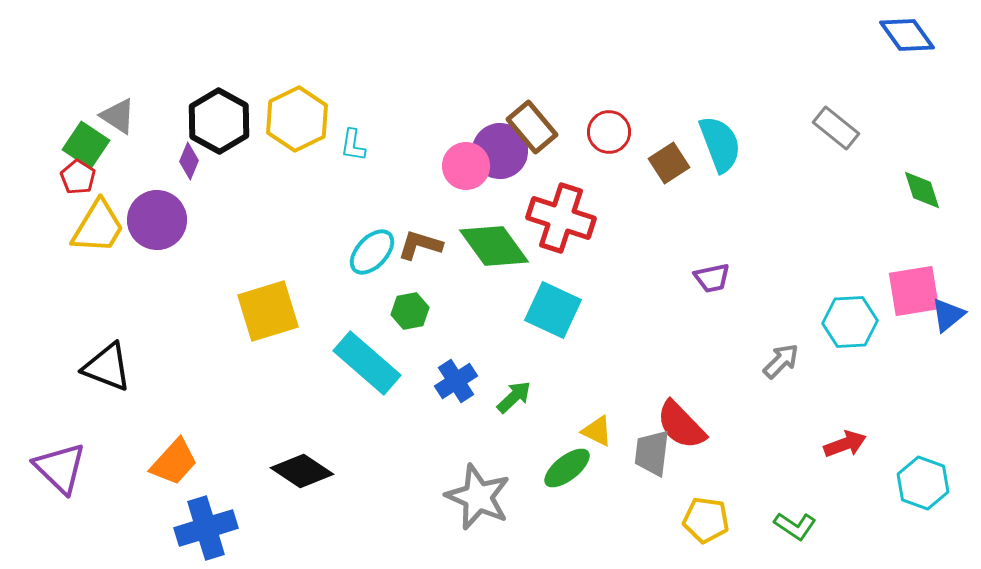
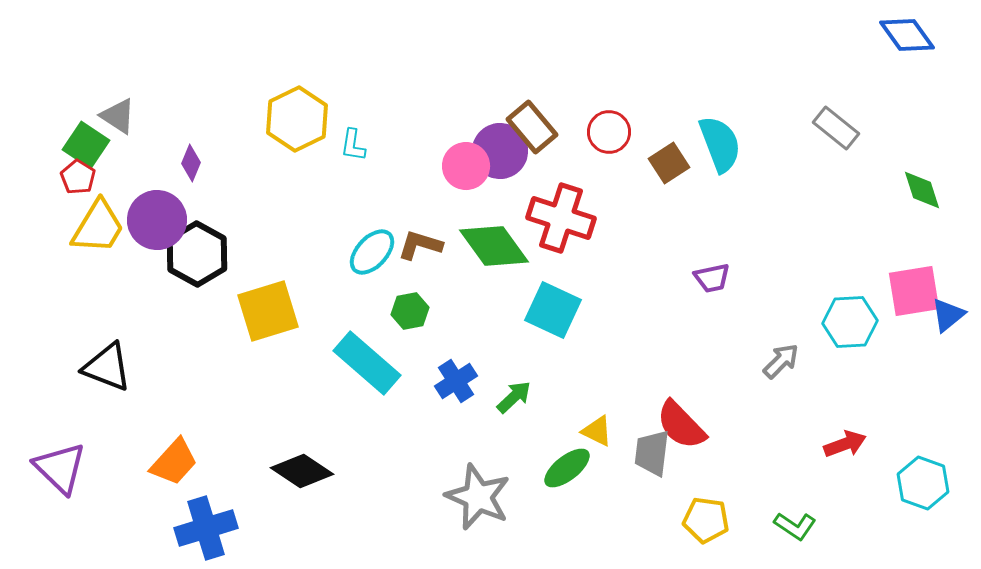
black hexagon at (219, 121): moved 22 px left, 133 px down
purple diamond at (189, 161): moved 2 px right, 2 px down
